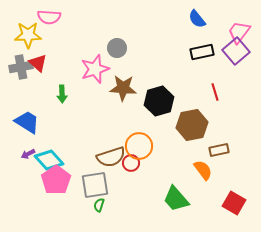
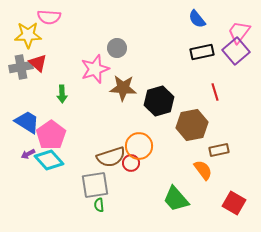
pink pentagon: moved 5 px left, 45 px up
green semicircle: rotated 24 degrees counterclockwise
